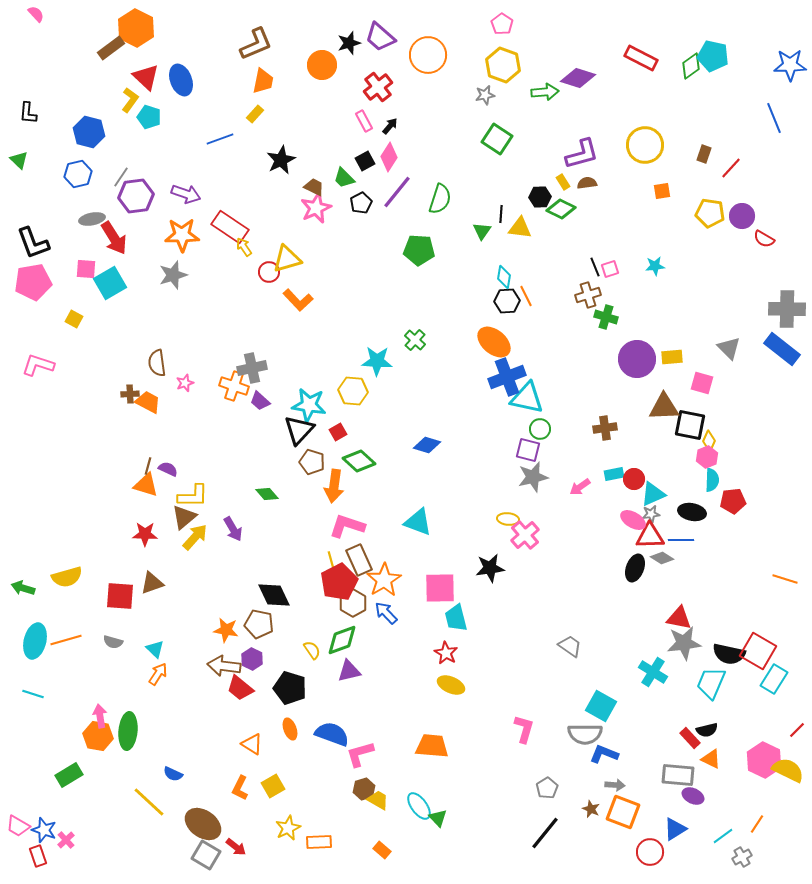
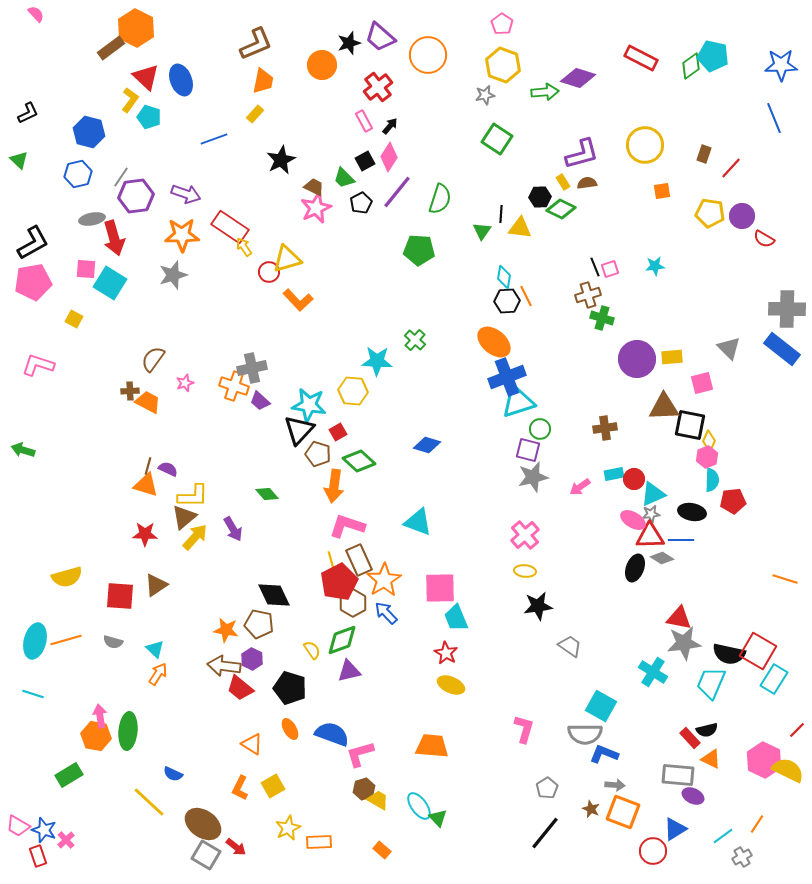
blue star at (790, 65): moved 9 px left
black L-shape at (28, 113): rotated 120 degrees counterclockwise
blue line at (220, 139): moved 6 px left
red arrow at (114, 238): rotated 16 degrees clockwise
black L-shape at (33, 243): rotated 99 degrees counterclockwise
cyan square at (110, 283): rotated 28 degrees counterclockwise
green cross at (606, 317): moved 4 px left, 1 px down
brown semicircle at (157, 363): moved 4 px left, 4 px up; rotated 44 degrees clockwise
pink square at (702, 383): rotated 30 degrees counterclockwise
brown cross at (130, 394): moved 3 px up
cyan triangle at (527, 398): moved 9 px left, 4 px down; rotated 30 degrees counterclockwise
brown pentagon at (312, 462): moved 6 px right, 8 px up
yellow ellipse at (508, 519): moved 17 px right, 52 px down
black star at (490, 568): moved 48 px right, 38 px down
brown triangle at (152, 583): moved 4 px right, 2 px down; rotated 15 degrees counterclockwise
green arrow at (23, 588): moved 138 px up
cyan trapezoid at (456, 618): rotated 8 degrees counterclockwise
orange ellipse at (290, 729): rotated 10 degrees counterclockwise
orange hexagon at (98, 736): moved 2 px left
red circle at (650, 852): moved 3 px right, 1 px up
